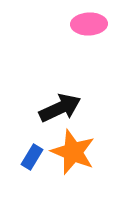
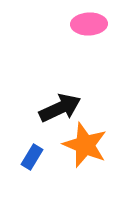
orange star: moved 12 px right, 7 px up
